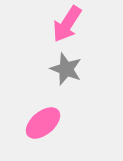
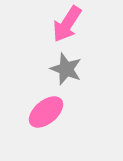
pink ellipse: moved 3 px right, 11 px up
